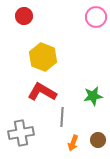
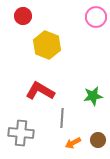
red circle: moved 1 px left
yellow hexagon: moved 4 px right, 12 px up
red L-shape: moved 2 px left, 1 px up
gray line: moved 1 px down
gray cross: rotated 15 degrees clockwise
orange arrow: rotated 42 degrees clockwise
